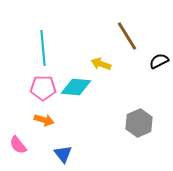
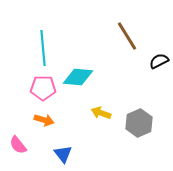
yellow arrow: moved 49 px down
cyan diamond: moved 2 px right, 10 px up
